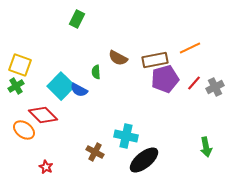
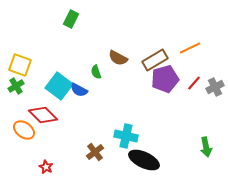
green rectangle: moved 6 px left
brown rectangle: rotated 20 degrees counterclockwise
green semicircle: rotated 16 degrees counterclockwise
cyan square: moved 2 px left; rotated 8 degrees counterclockwise
brown cross: rotated 24 degrees clockwise
black ellipse: rotated 64 degrees clockwise
